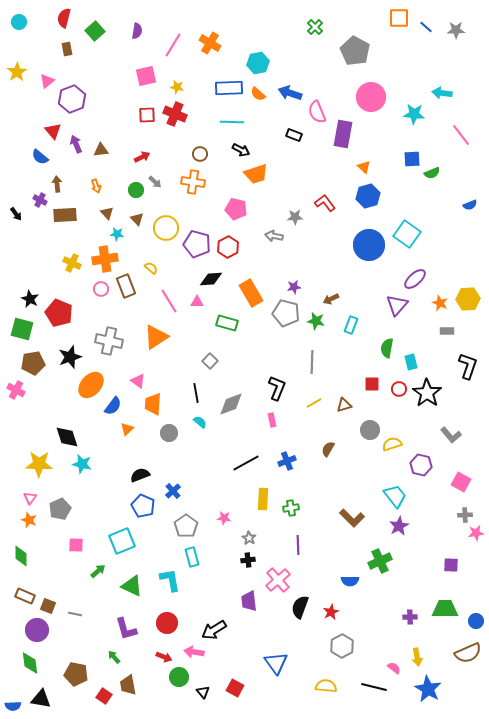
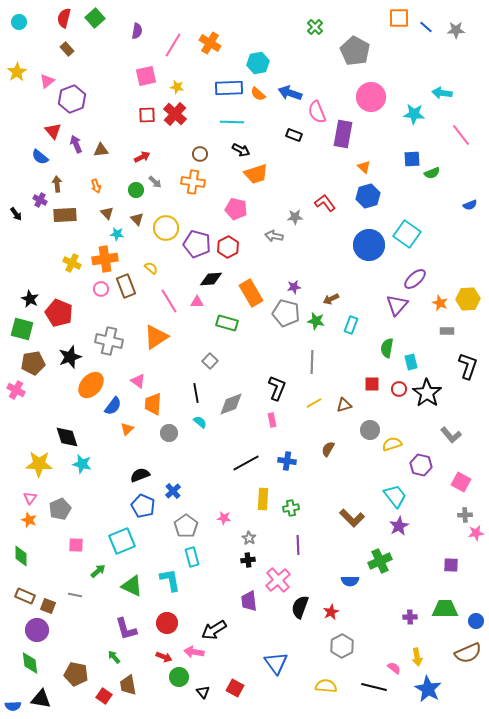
green square at (95, 31): moved 13 px up
brown rectangle at (67, 49): rotated 32 degrees counterclockwise
red cross at (175, 114): rotated 20 degrees clockwise
blue cross at (287, 461): rotated 30 degrees clockwise
gray line at (75, 614): moved 19 px up
